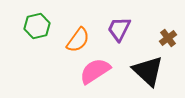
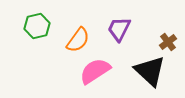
brown cross: moved 4 px down
black triangle: moved 2 px right
